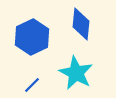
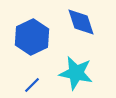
blue diamond: moved 2 px up; rotated 24 degrees counterclockwise
cyan star: rotated 16 degrees counterclockwise
